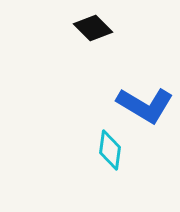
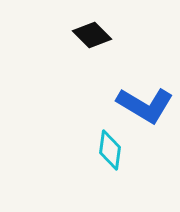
black diamond: moved 1 px left, 7 px down
